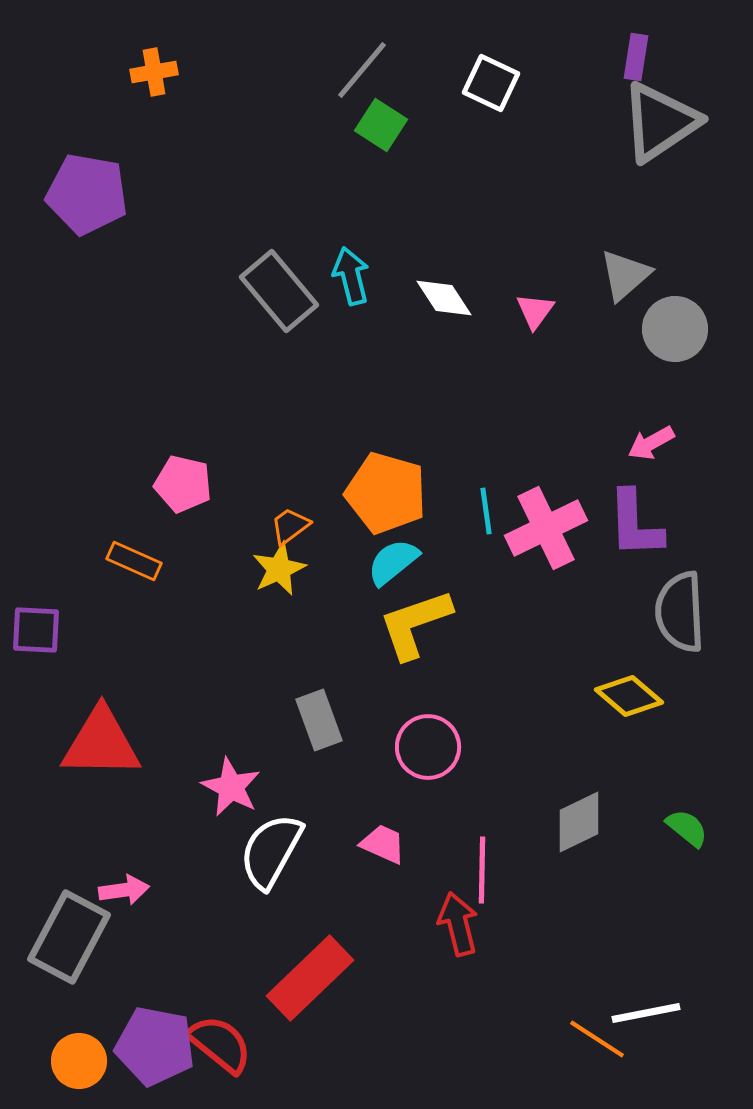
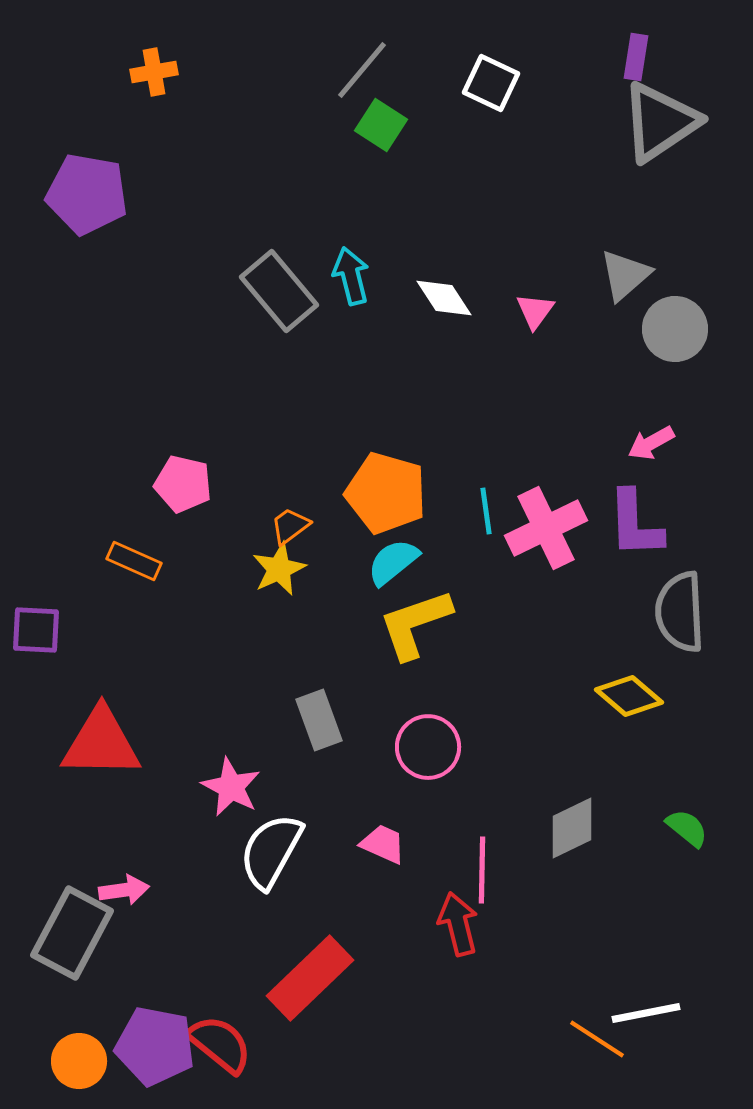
gray diamond at (579, 822): moved 7 px left, 6 px down
gray rectangle at (69, 937): moved 3 px right, 4 px up
